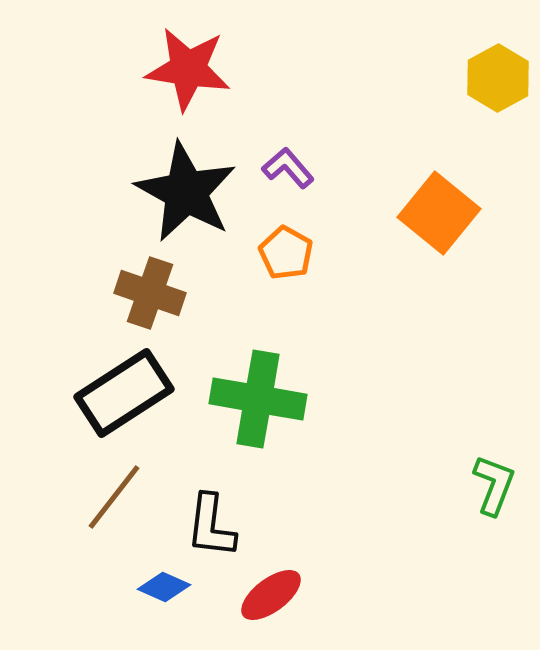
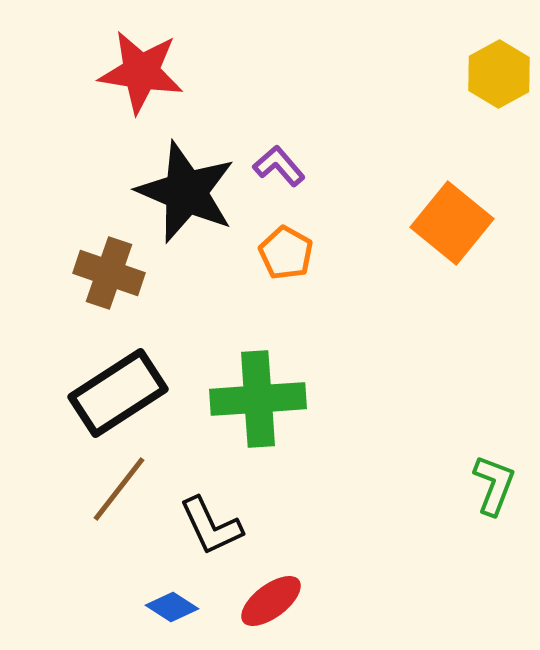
red star: moved 47 px left, 3 px down
yellow hexagon: moved 1 px right, 4 px up
purple L-shape: moved 9 px left, 2 px up
black star: rotated 6 degrees counterclockwise
orange square: moved 13 px right, 10 px down
brown cross: moved 41 px left, 20 px up
black rectangle: moved 6 px left
green cross: rotated 14 degrees counterclockwise
brown line: moved 5 px right, 8 px up
black L-shape: rotated 32 degrees counterclockwise
blue diamond: moved 8 px right, 20 px down; rotated 9 degrees clockwise
red ellipse: moved 6 px down
